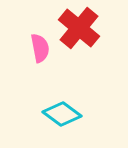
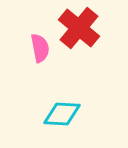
cyan diamond: rotated 33 degrees counterclockwise
